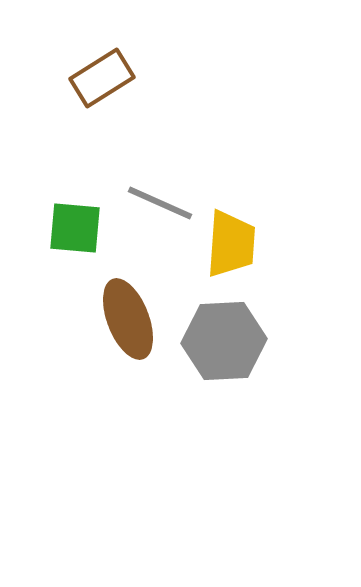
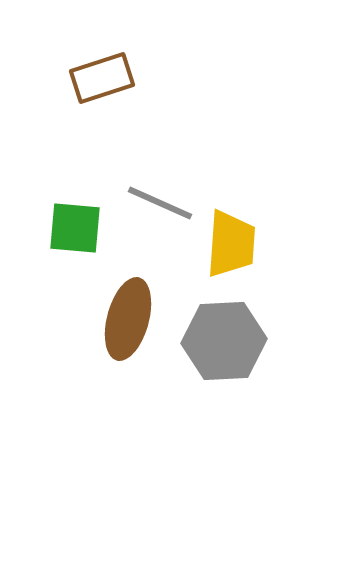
brown rectangle: rotated 14 degrees clockwise
brown ellipse: rotated 36 degrees clockwise
